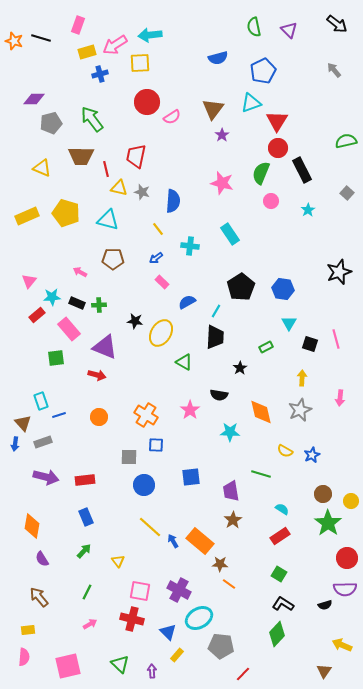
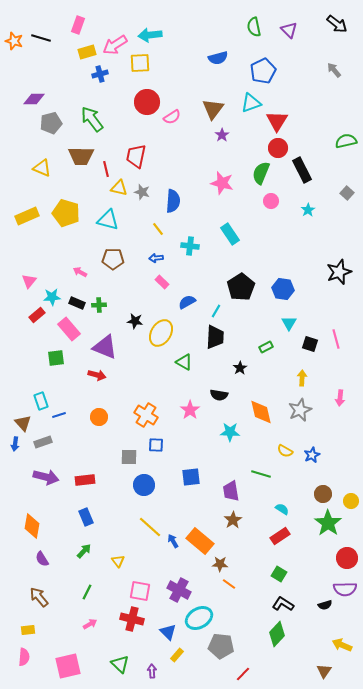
blue arrow at (156, 258): rotated 32 degrees clockwise
